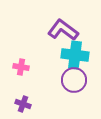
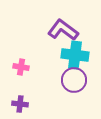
purple cross: moved 3 px left; rotated 14 degrees counterclockwise
